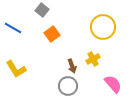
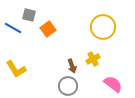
gray square: moved 13 px left, 5 px down; rotated 24 degrees counterclockwise
orange square: moved 4 px left, 5 px up
pink semicircle: rotated 12 degrees counterclockwise
